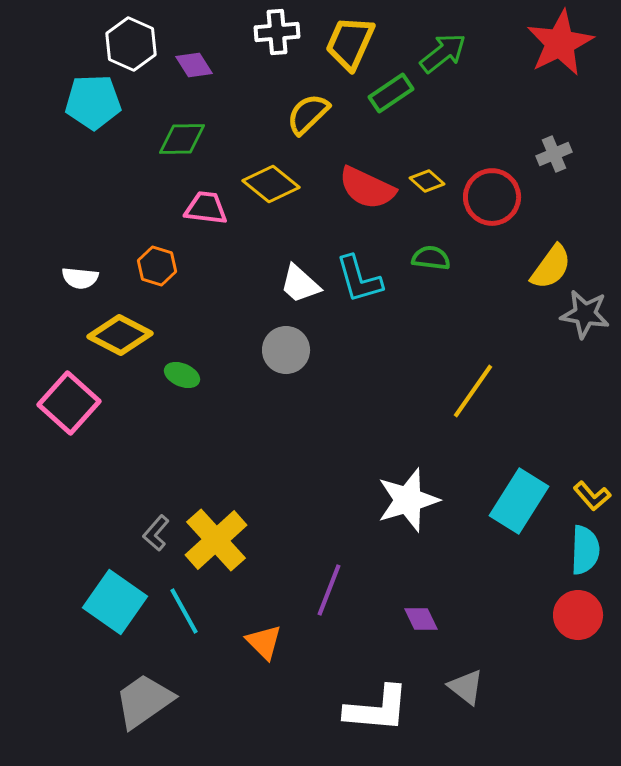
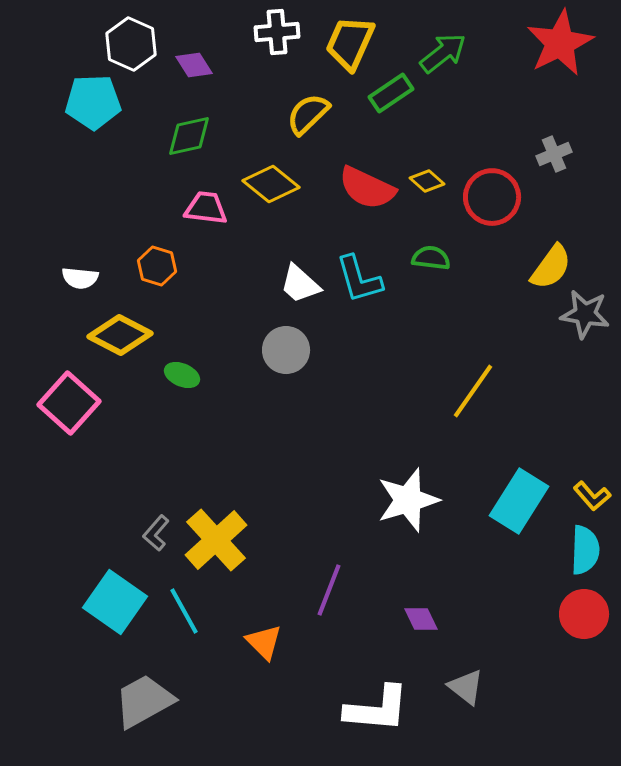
green diamond at (182, 139): moved 7 px right, 3 px up; rotated 12 degrees counterclockwise
red circle at (578, 615): moved 6 px right, 1 px up
gray trapezoid at (144, 701): rotated 6 degrees clockwise
